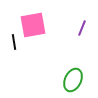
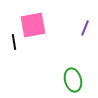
purple line: moved 3 px right
green ellipse: rotated 40 degrees counterclockwise
